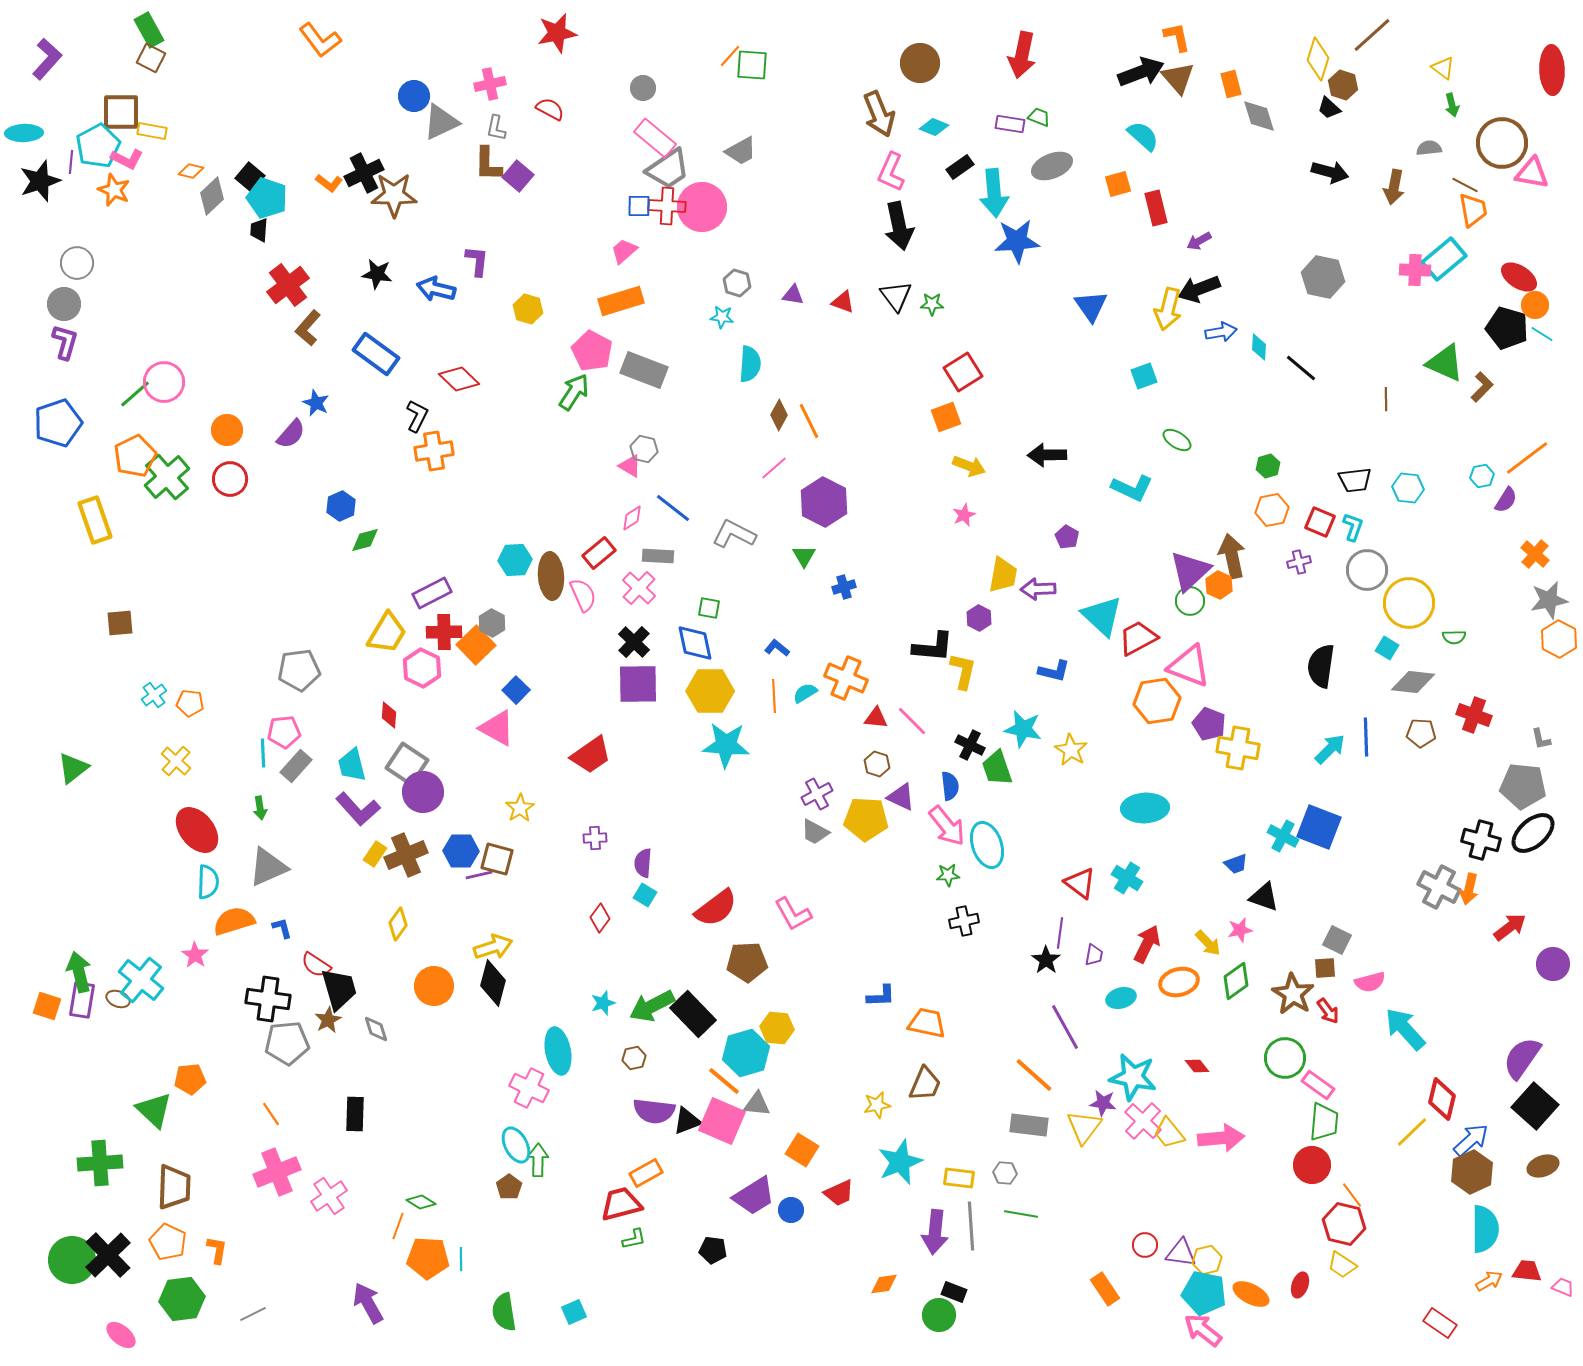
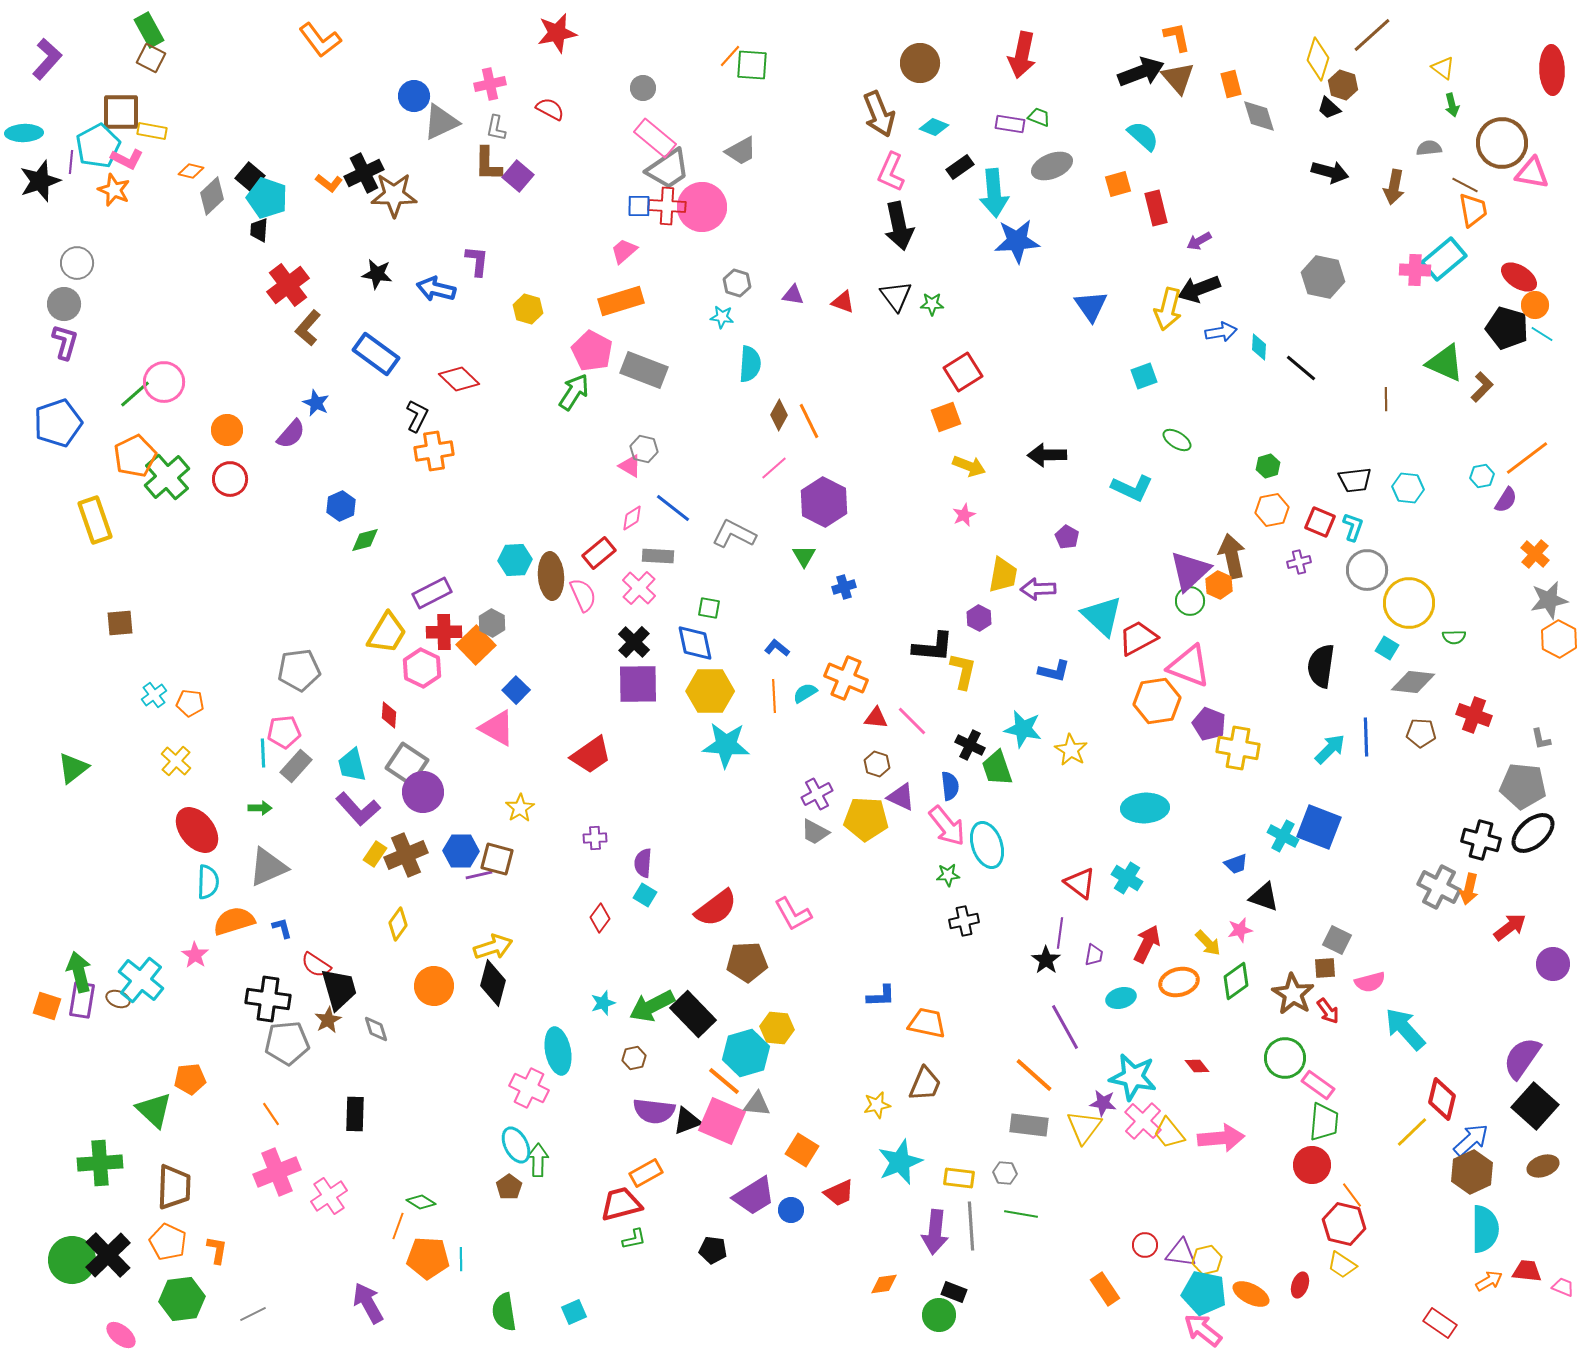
green arrow at (260, 808): rotated 80 degrees counterclockwise
